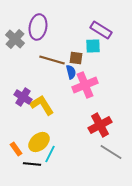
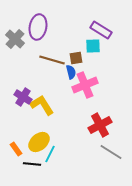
brown square: rotated 16 degrees counterclockwise
